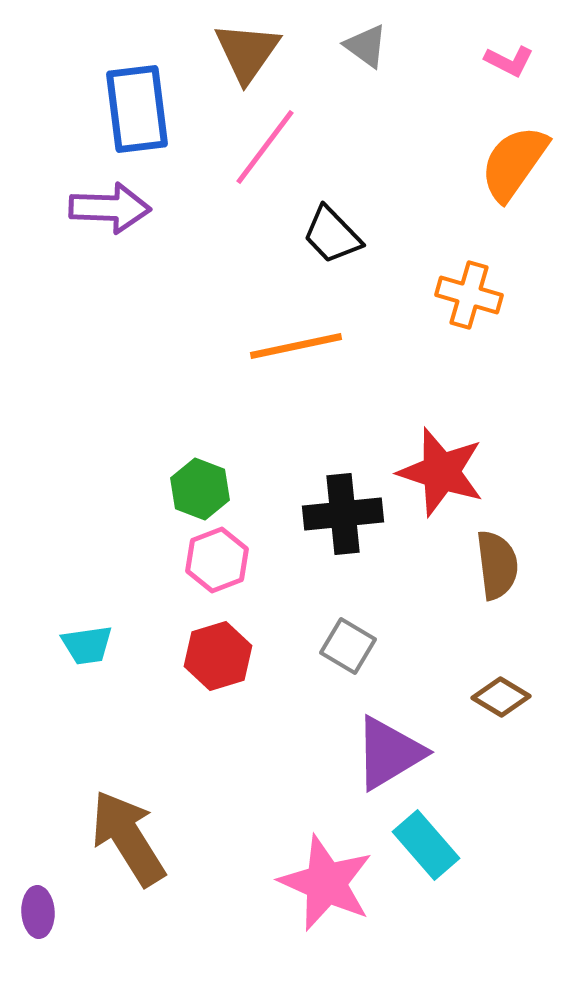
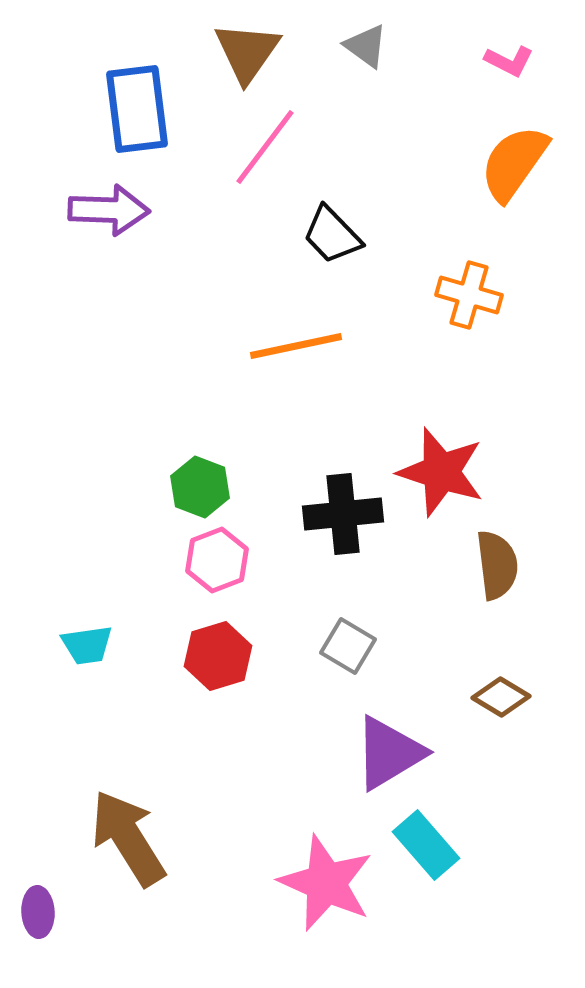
purple arrow: moved 1 px left, 2 px down
green hexagon: moved 2 px up
